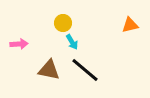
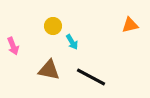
yellow circle: moved 10 px left, 3 px down
pink arrow: moved 6 px left, 2 px down; rotated 72 degrees clockwise
black line: moved 6 px right, 7 px down; rotated 12 degrees counterclockwise
